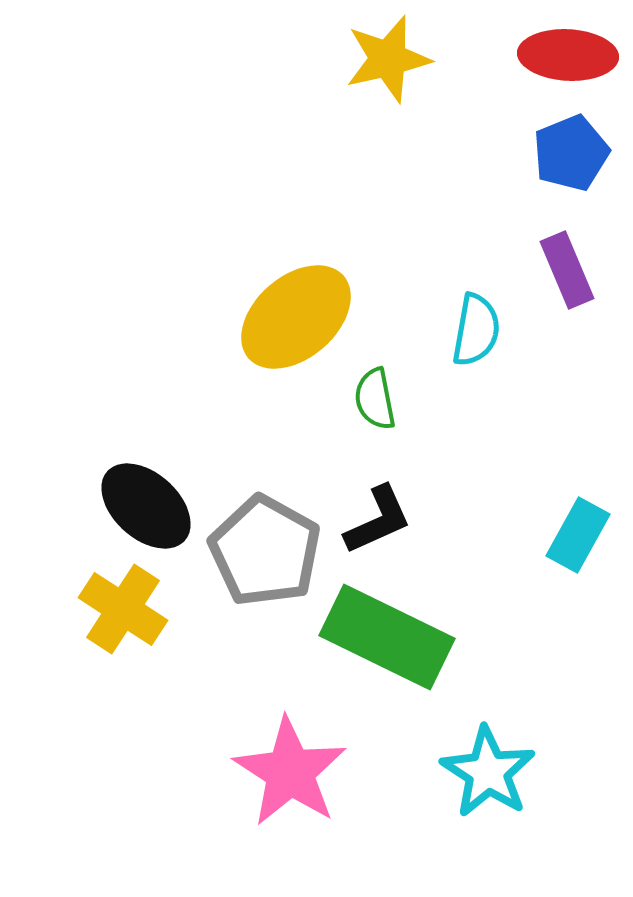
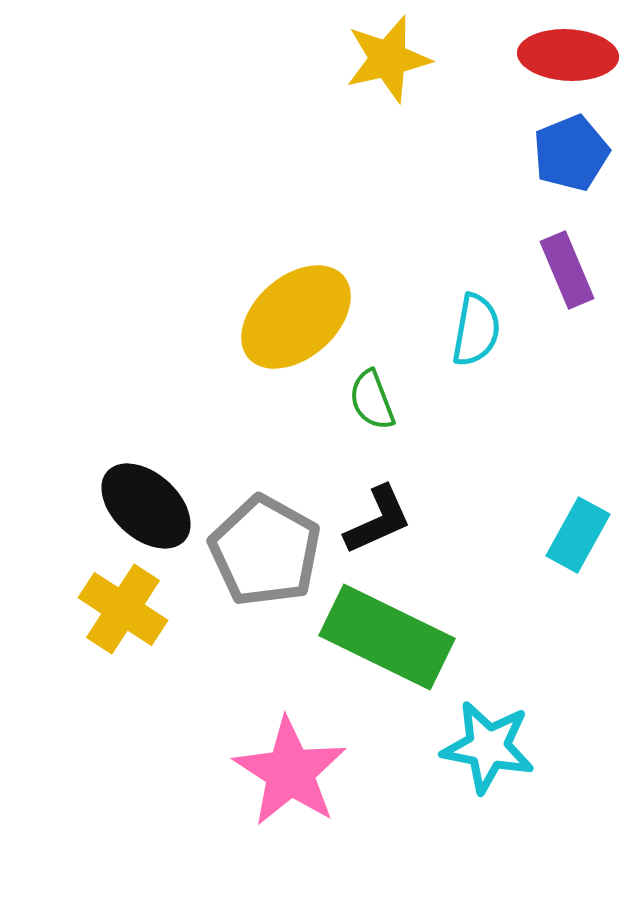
green semicircle: moved 3 px left, 1 px down; rotated 10 degrees counterclockwise
cyan star: moved 25 px up; rotated 22 degrees counterclockwise
